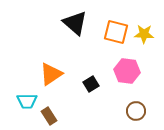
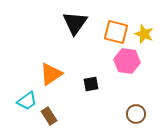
black triangle: rotated 24 degrees clockwise
yellow star: rotated 18 degrees clockwise
pink hexagon: moved 10 px up
black square: rotated 21 degrees clockwise
cyan trapezoid: rotated 35 degrees counterclockwise
brown circle: moved 3 px down
